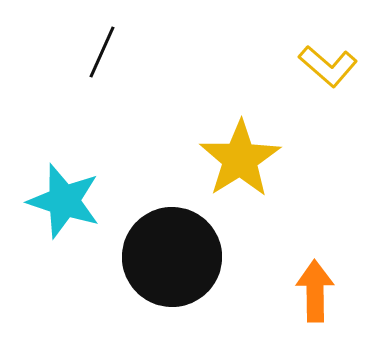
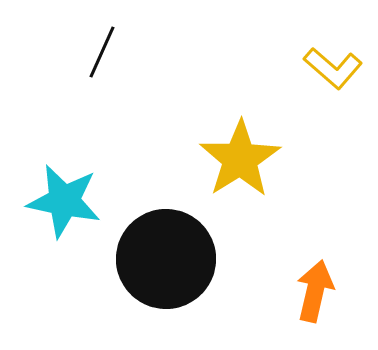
yellow L-shape: moved 5 px right, 2 px down
cyan star: rotated 6 degrees counterclockwise
black circle: moved 6 px left, 2 px down
orange arrow: rotated 14 degrees clockwise
